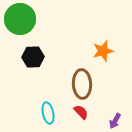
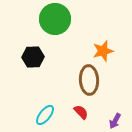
green circle: moved 35 px right
brown ellipse: moved 7 px right, 4 px up
cyan ellipse: moved 3 px left, 2 px down; rotated 50 degrees clockwise
